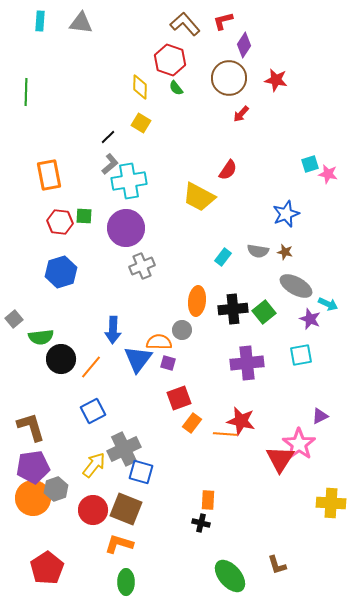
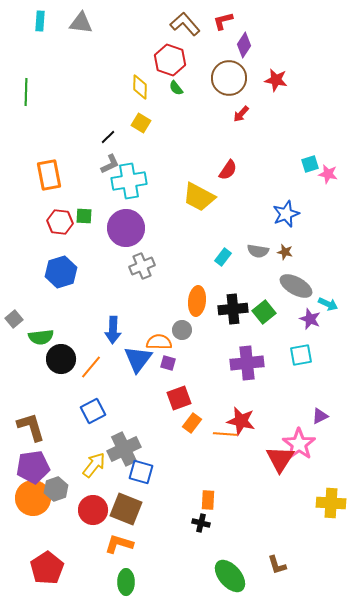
gray L-shape at (110, 164): rotated 15 degrees clockwise
